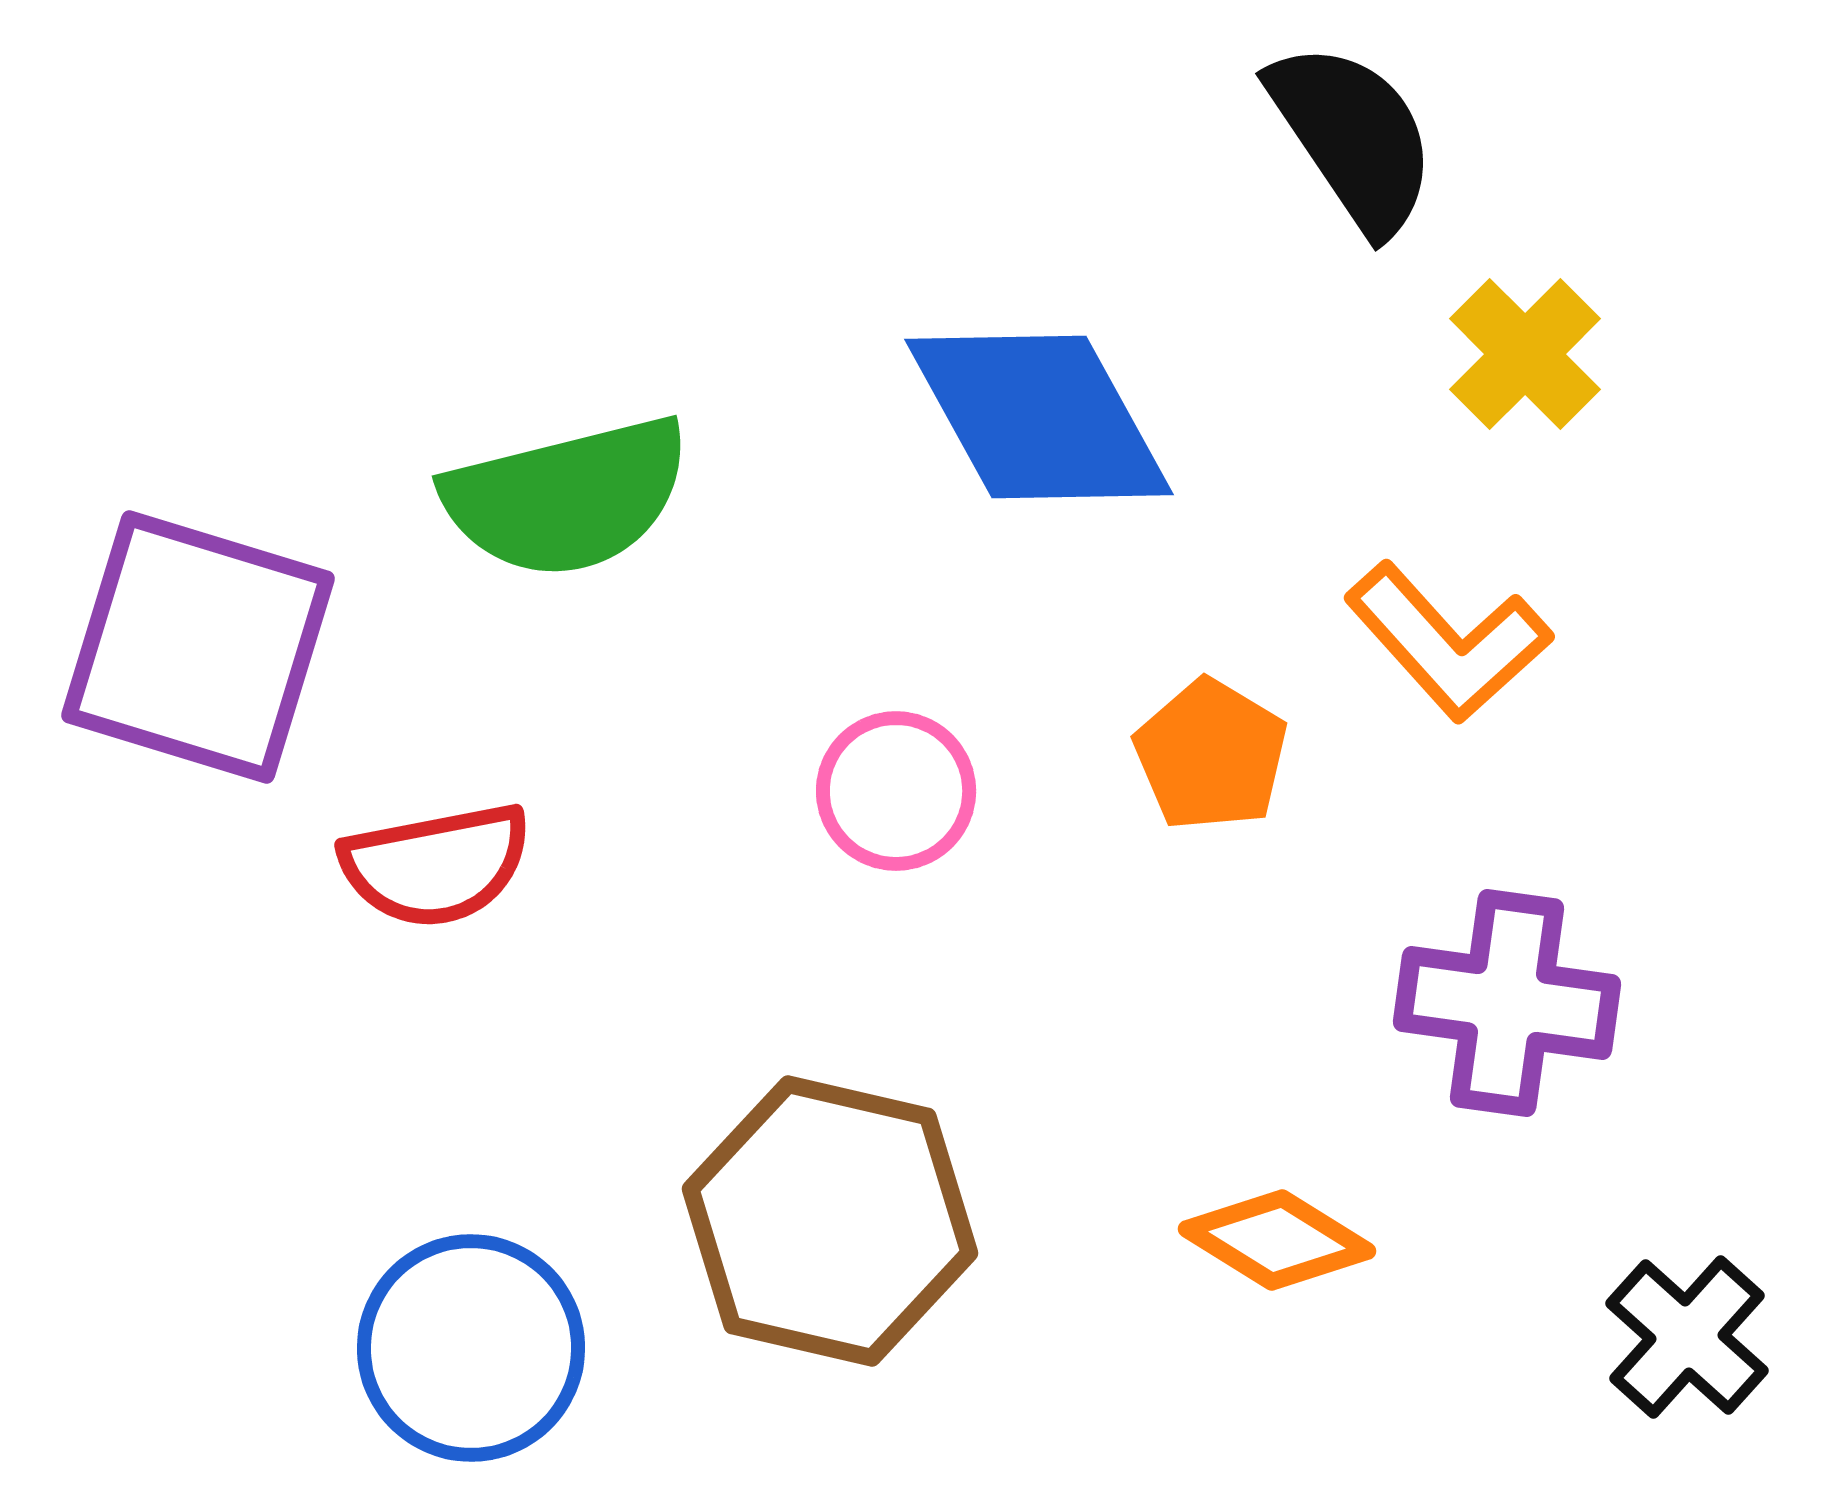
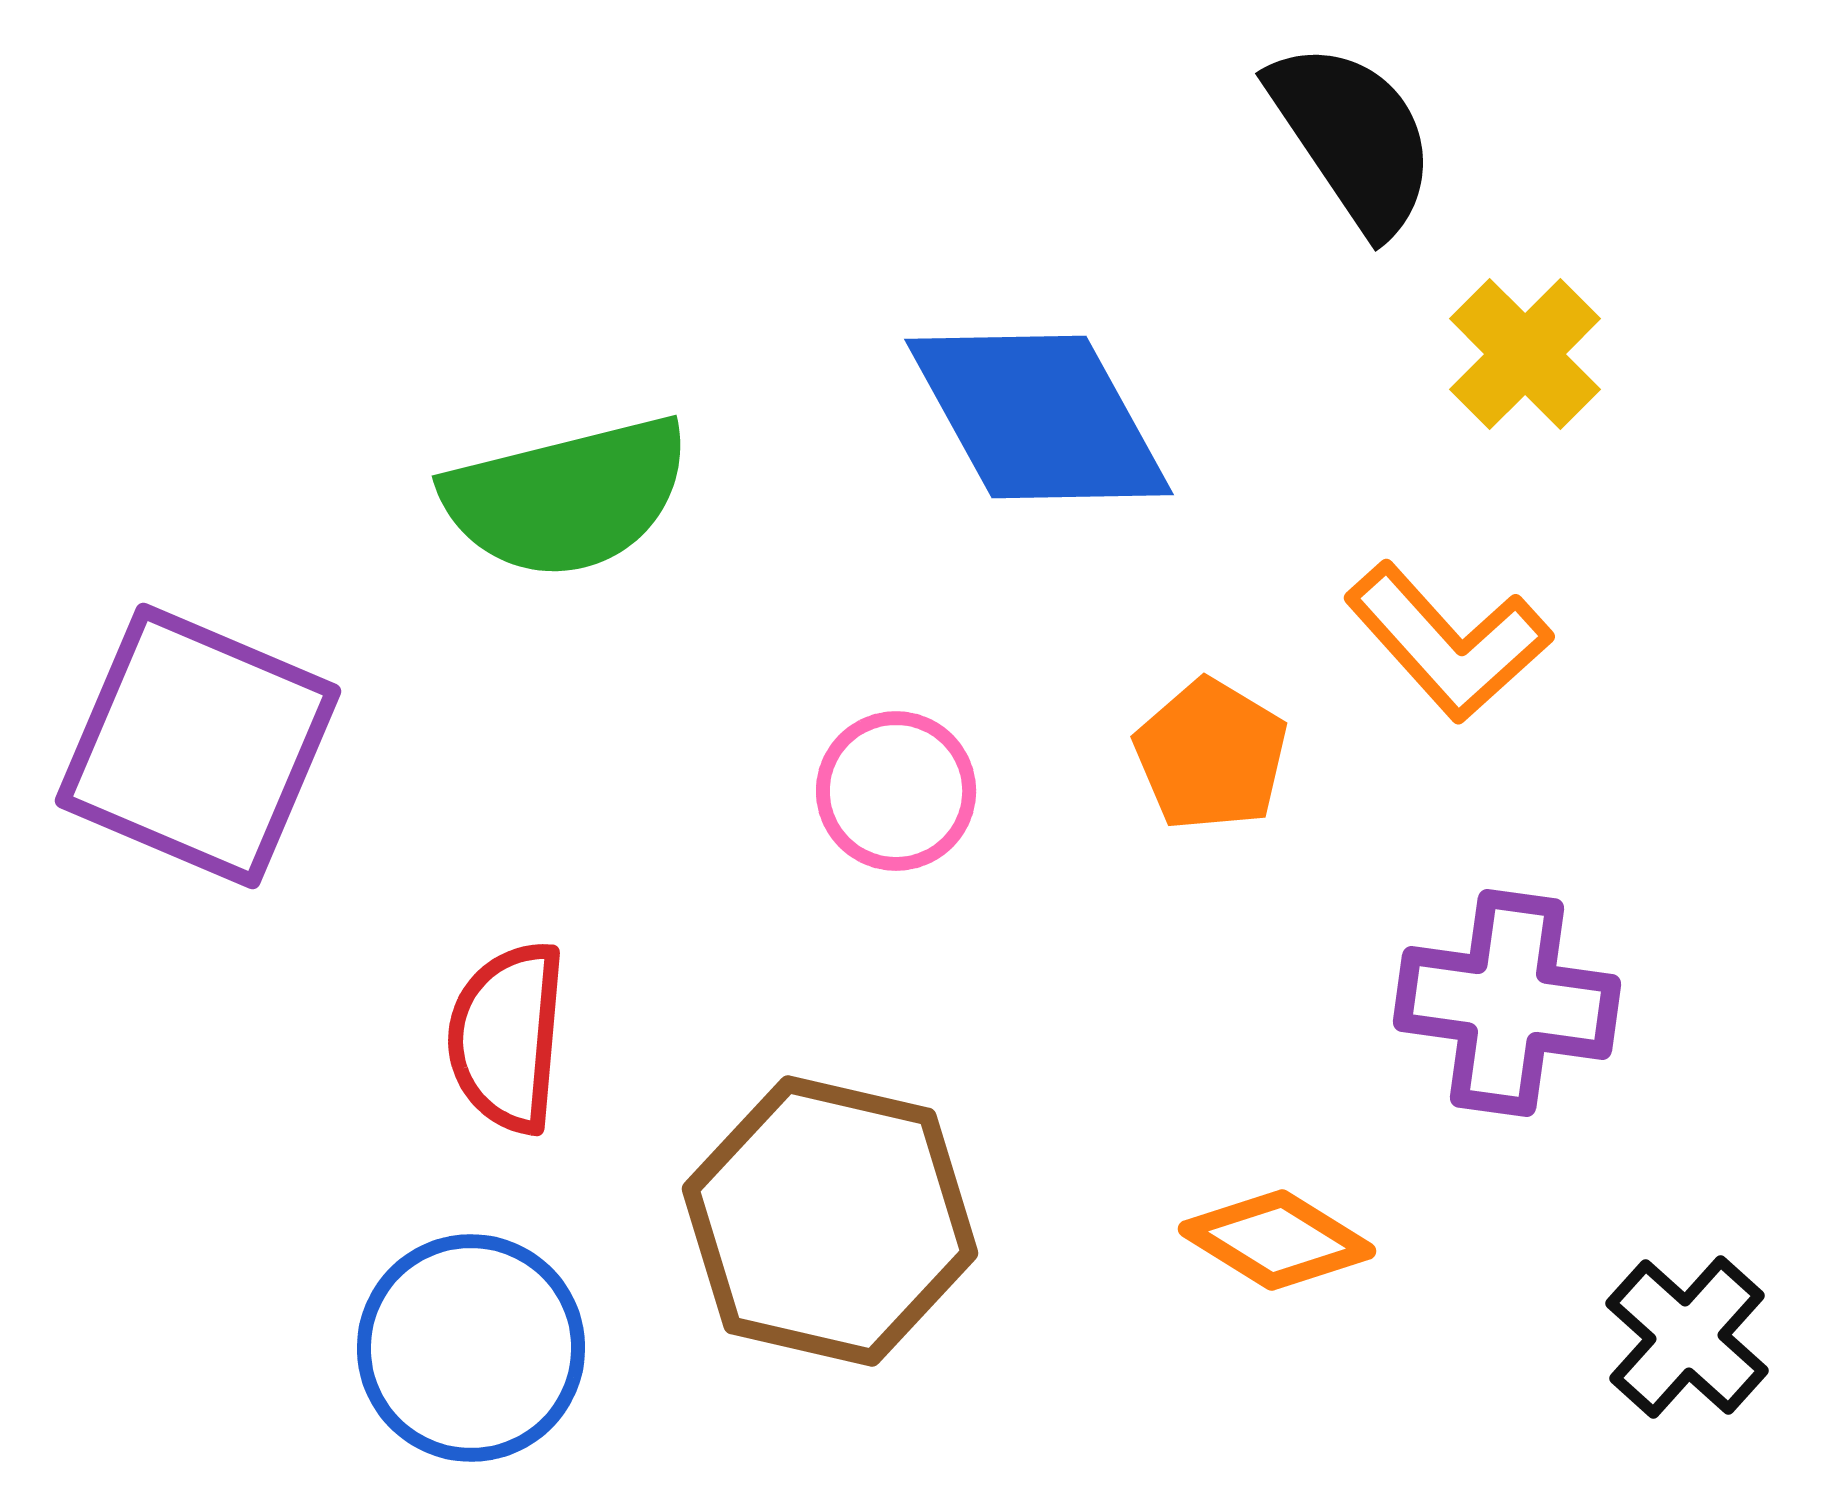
purple square: moved 99 px down; rotated 6 degrees clockwise
red semicircle: moved 71 px right, 172 px down; rotated 106 degrees clockwise
